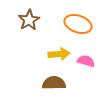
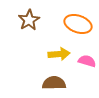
pink semicircle: moved 1 px right
